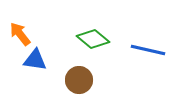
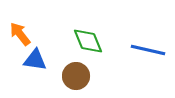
green diamond: moved 5 px left, 2 px down; rotated 28 degrees clockwise
brown circle: moved 3 px left, 4 px up
